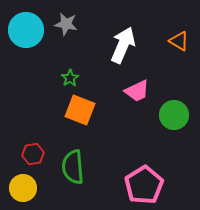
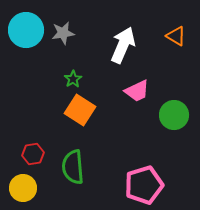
gray star: moved 3 px left, 9 px down; rotated 20 degrees counterclockwise
orange triangle: moved 3 px left, 5 px up
green star: moved 3 px right, 1 px down
orange square: rotated 12 degrees clockwise
pink pentagon: rotated 15 degrees clockwise
